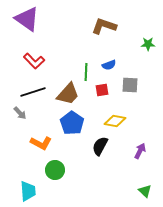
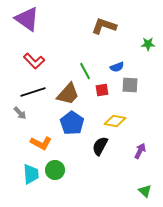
blue semicircle: moved 8 px right, 2 px down
green line: moved 1 px left, 1 px up; rotated 30 degrees counterclockwise
cyan trapezoid: moved 3 px right, 17 px up
